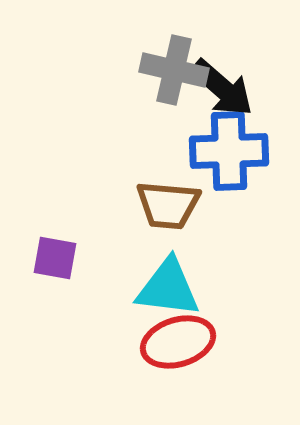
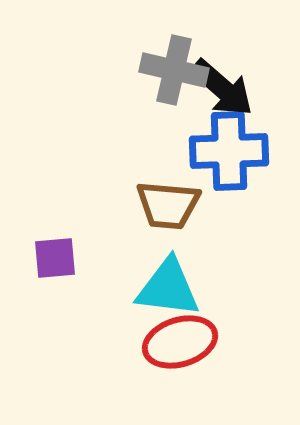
purple square: rotated 15 degrees counterclockwise
red ellipse: moved 2 px right
